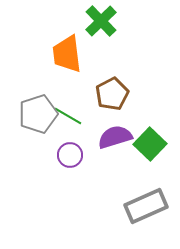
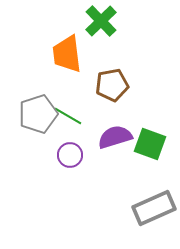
brown pentagon: moved 9 px up; rotated 16 degrees clockwise
green square: rotated 24 degrees counterclockwise
gray rectangle: moved 8 px right, 2 px down
